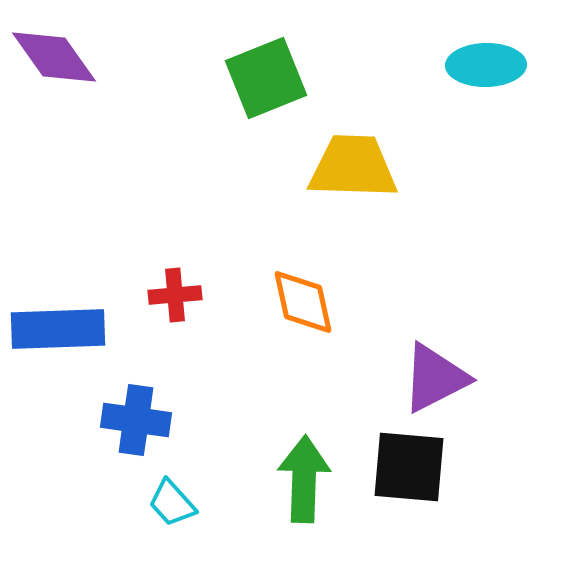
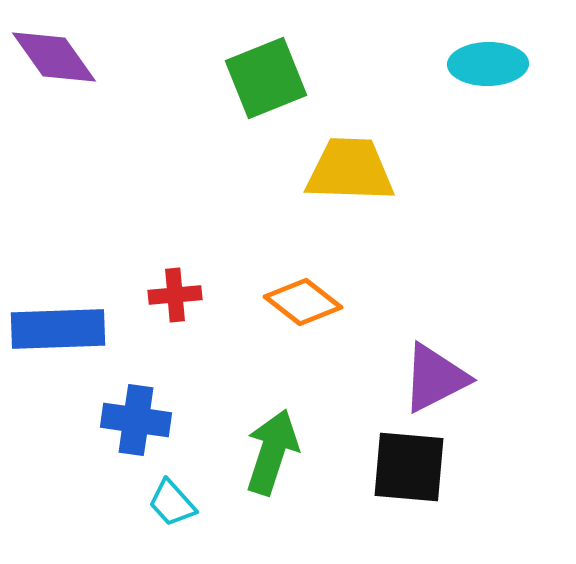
cyan ellipse: moved 2 px right, 1 px up
yellow trapezoid: moved 3 px left, 3 px down
orange diamond: rotated 40 degrees counterclockwise
green arrow: moved 32 px left, 27 px up; rotated 16 degrees clockwise
